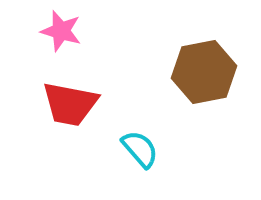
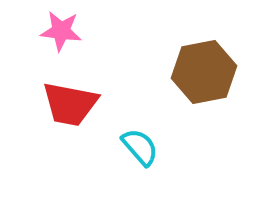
pink star: rotated 9 degrees counterclockwise
cyan semicircle: moved 2 px up
